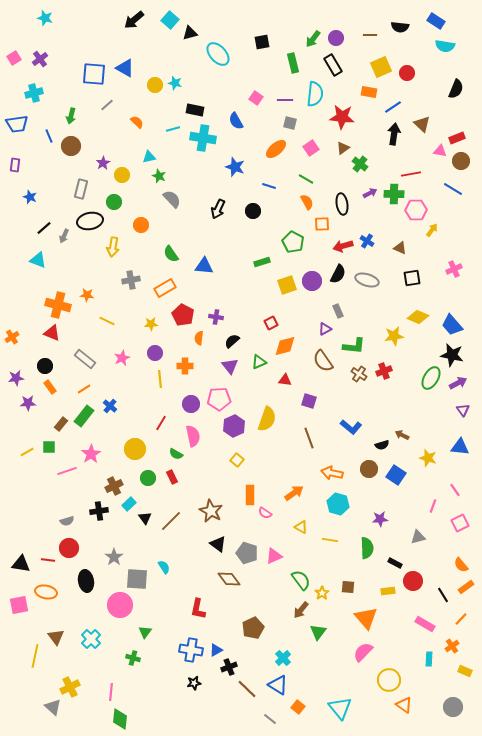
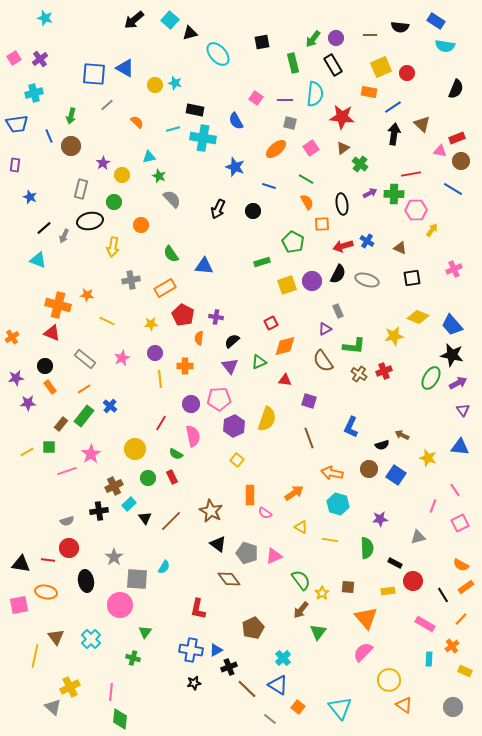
blue L-shape at (351, 427): rotated 75 degrees clockwise
orange semicircle at (461, 565): rotated 21 degrees counterclockwise
cyan semicircle at (164, 567): rotated 64 degrees clockwise
